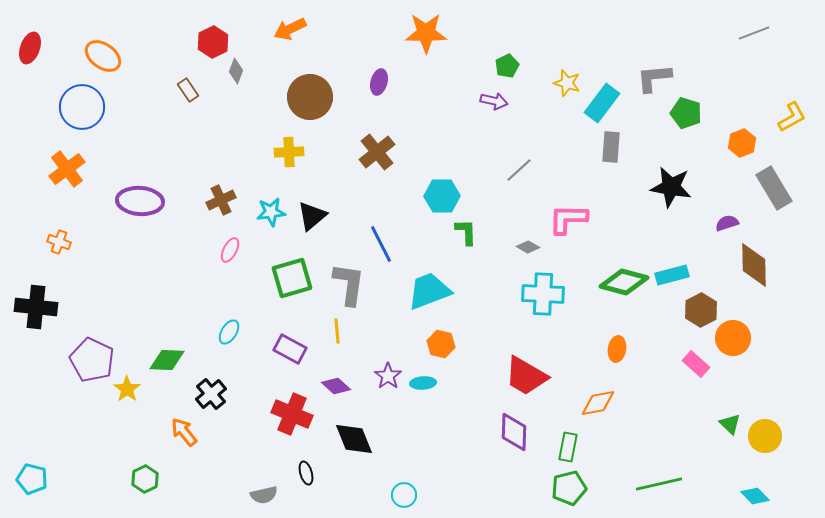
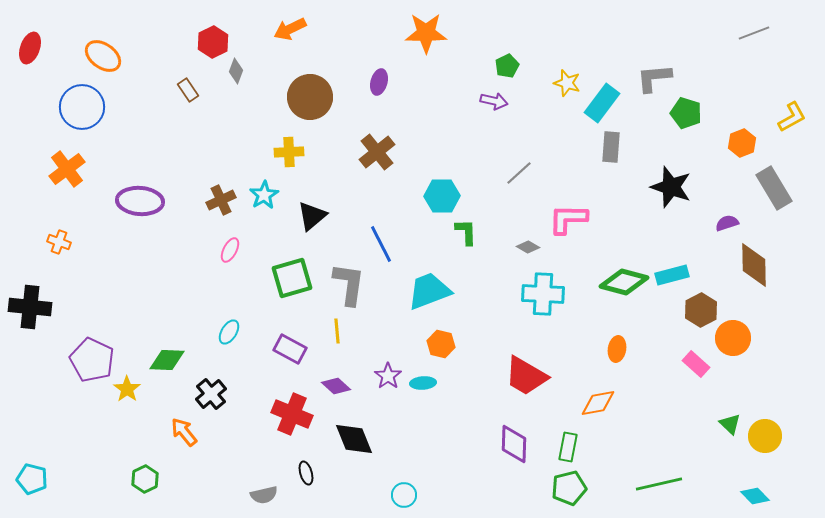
gray line at (519, 170): moved 3 px down
black star at (671, 187): rotated 9 degrees clockwise
cyan star at (271, 212): moved 7 px left, 17 px up; rotated 24 degrees counterclockwise
black cross at (36, 307): moved 6 px left
purple diamond at (514, 432): moved 12 px down
